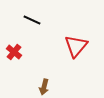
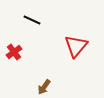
red cross: rotated 14 degrees clockwise
brown arrow: rotated 21 degrees clockwise
